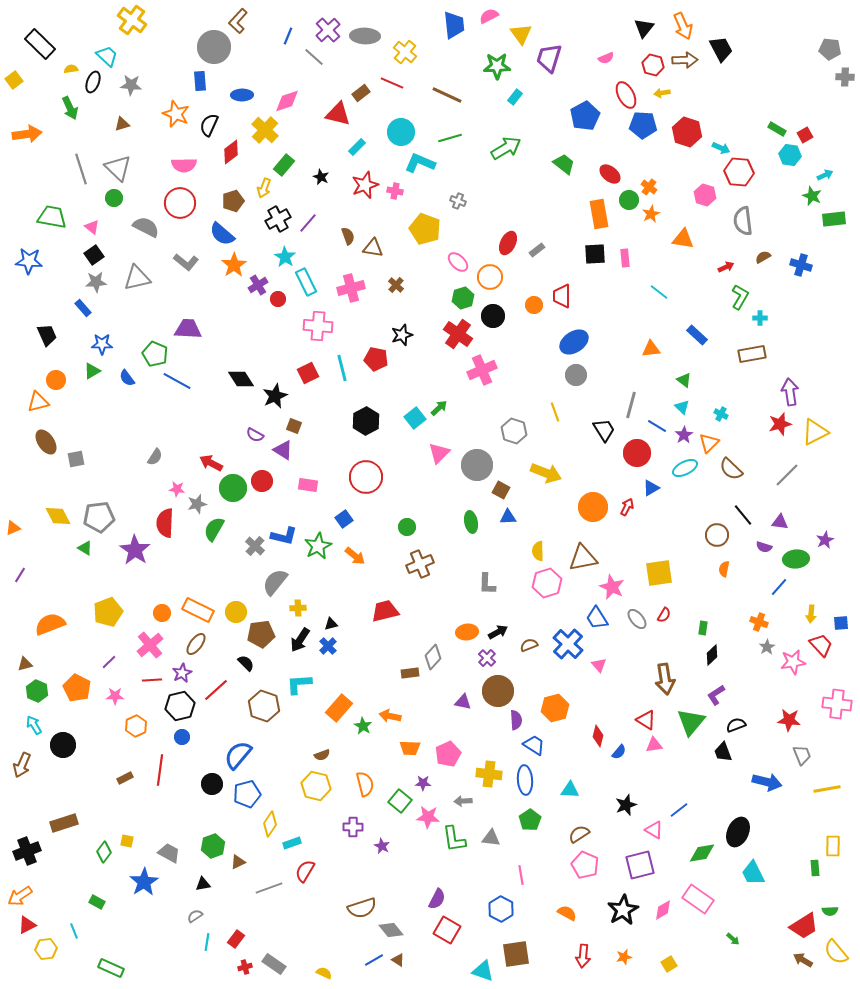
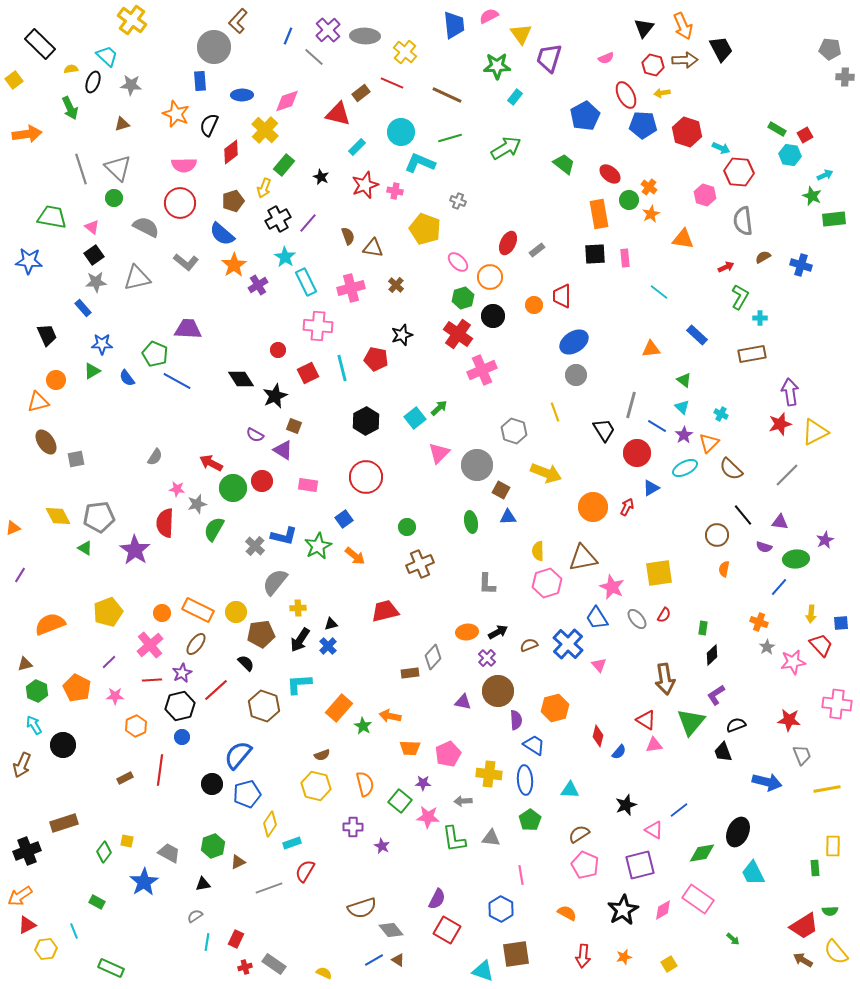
red circle at (278, 299): moved 51 px down
red rectangle at (236, 939): rotated 12 degrees counterclockwise
